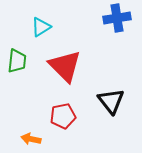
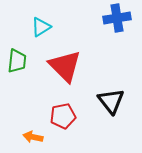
orange arrow: moved 2 px right, 2 px up
